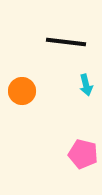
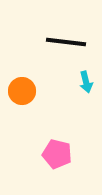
cyan arrow: moved 3 px up
pink pentagon: moved 26 px left
